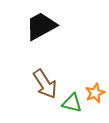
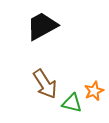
black trapezoid: moved 1 px right
orange star: moved 1 px left, 2 px up
